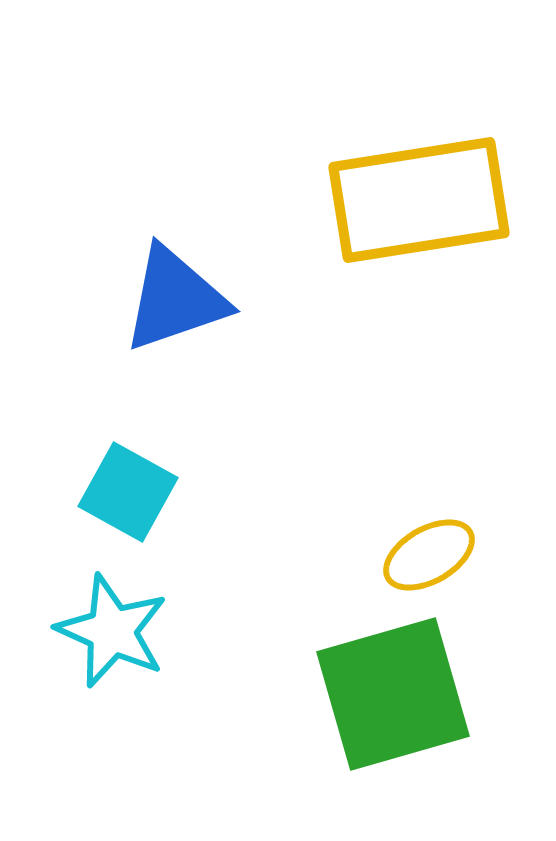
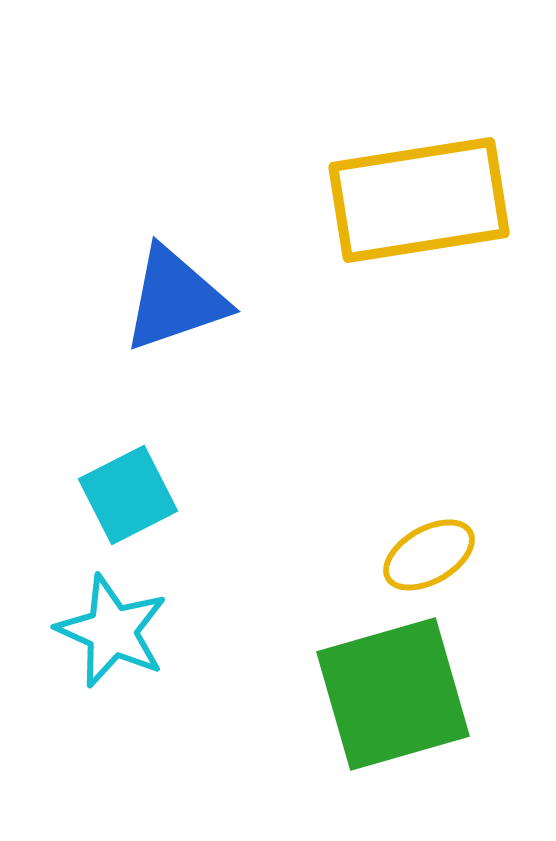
cyan square: moved 3 px down; rotated 34 degrees clockwise
